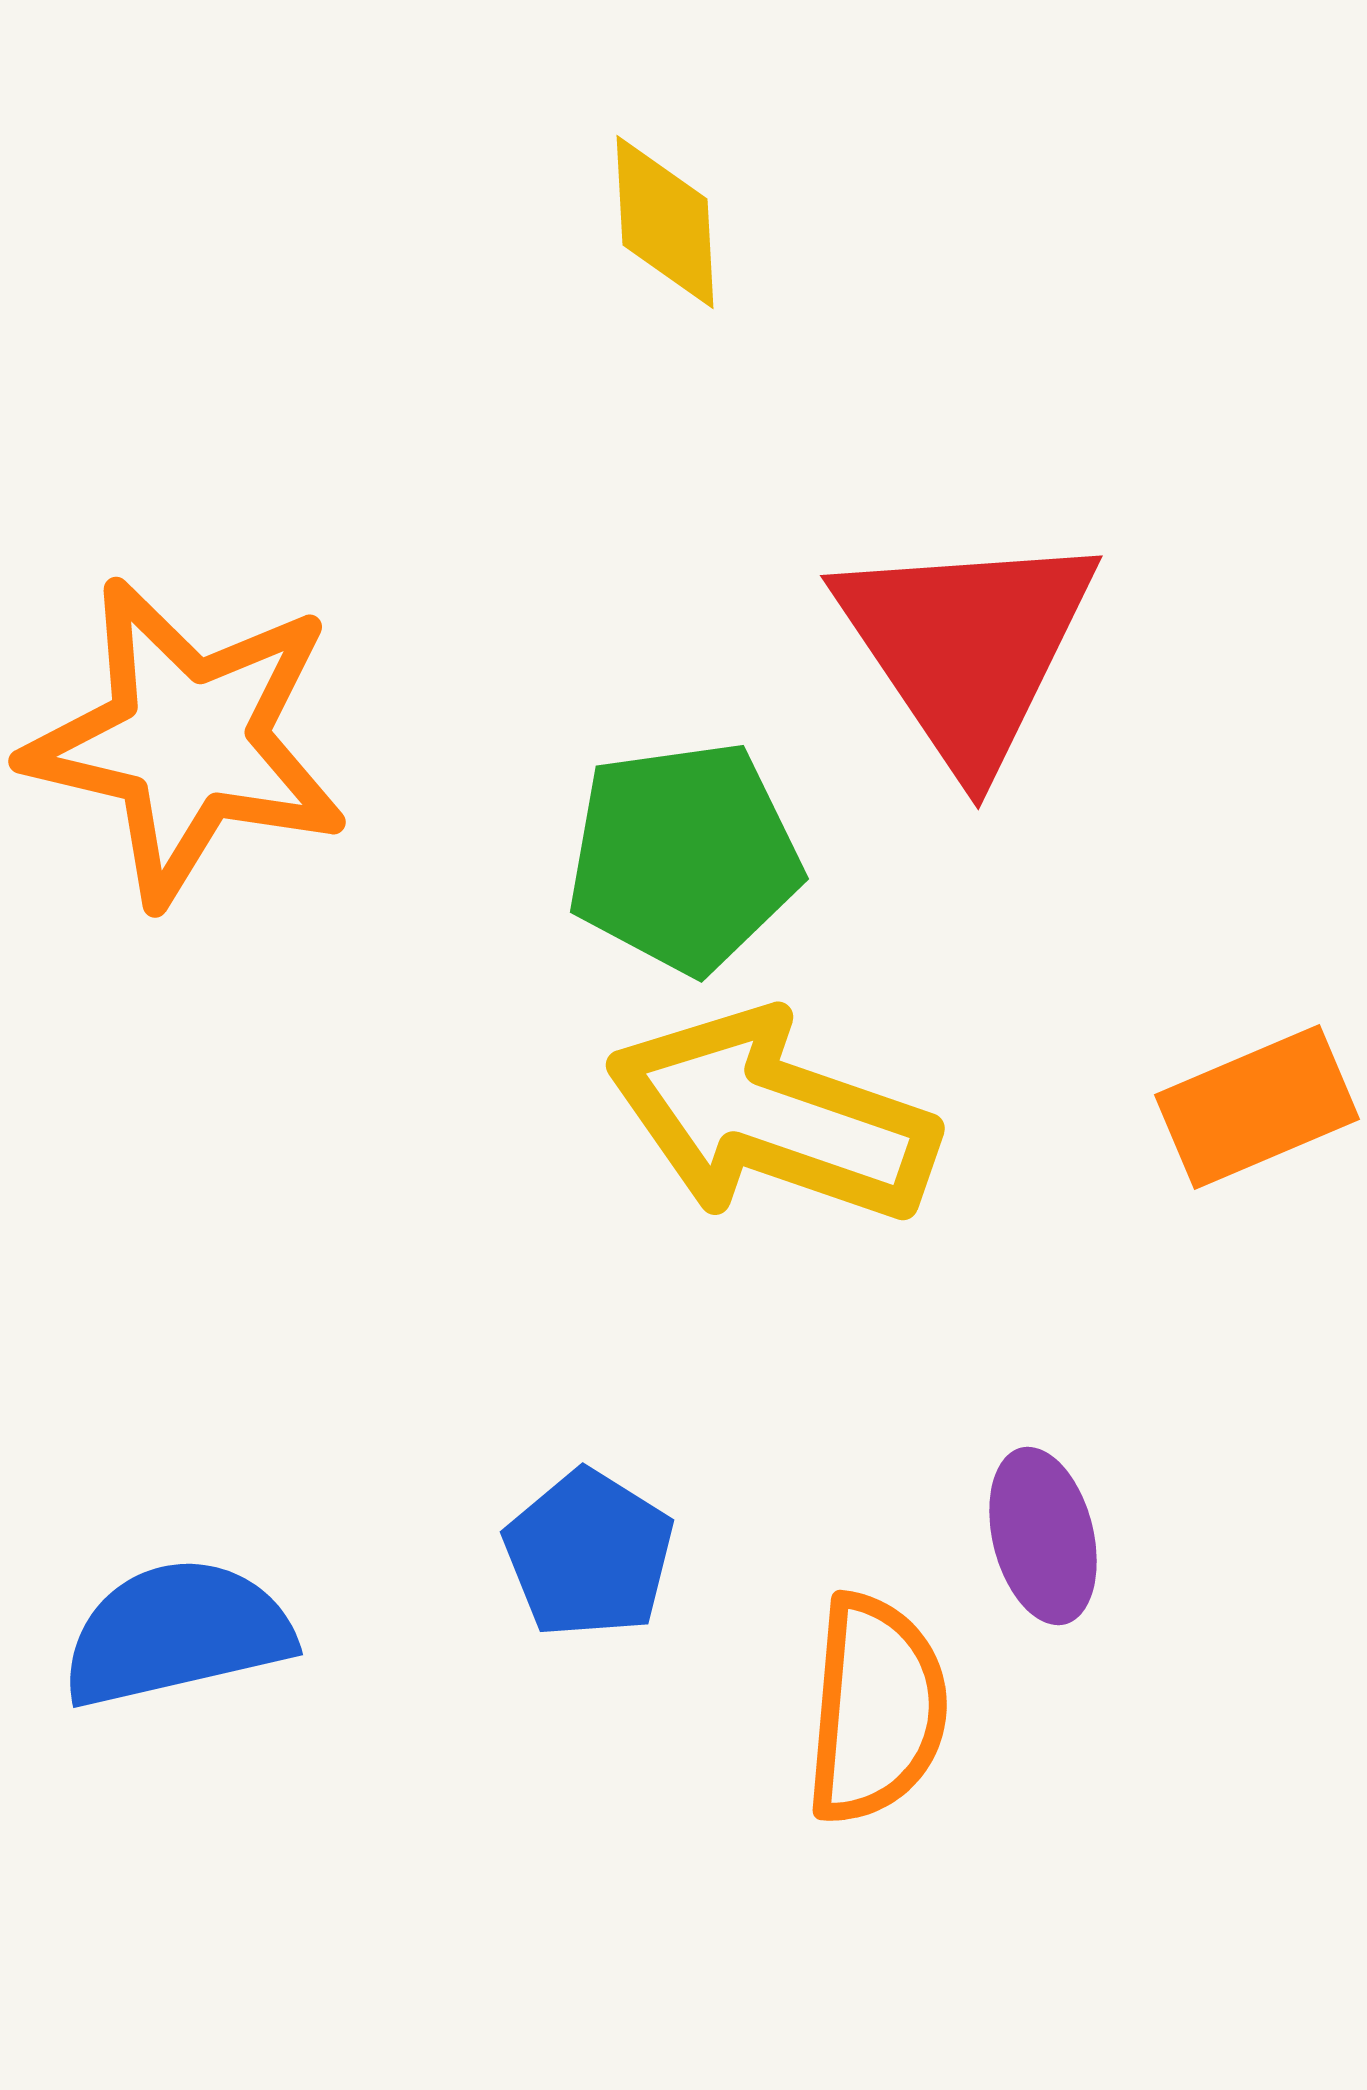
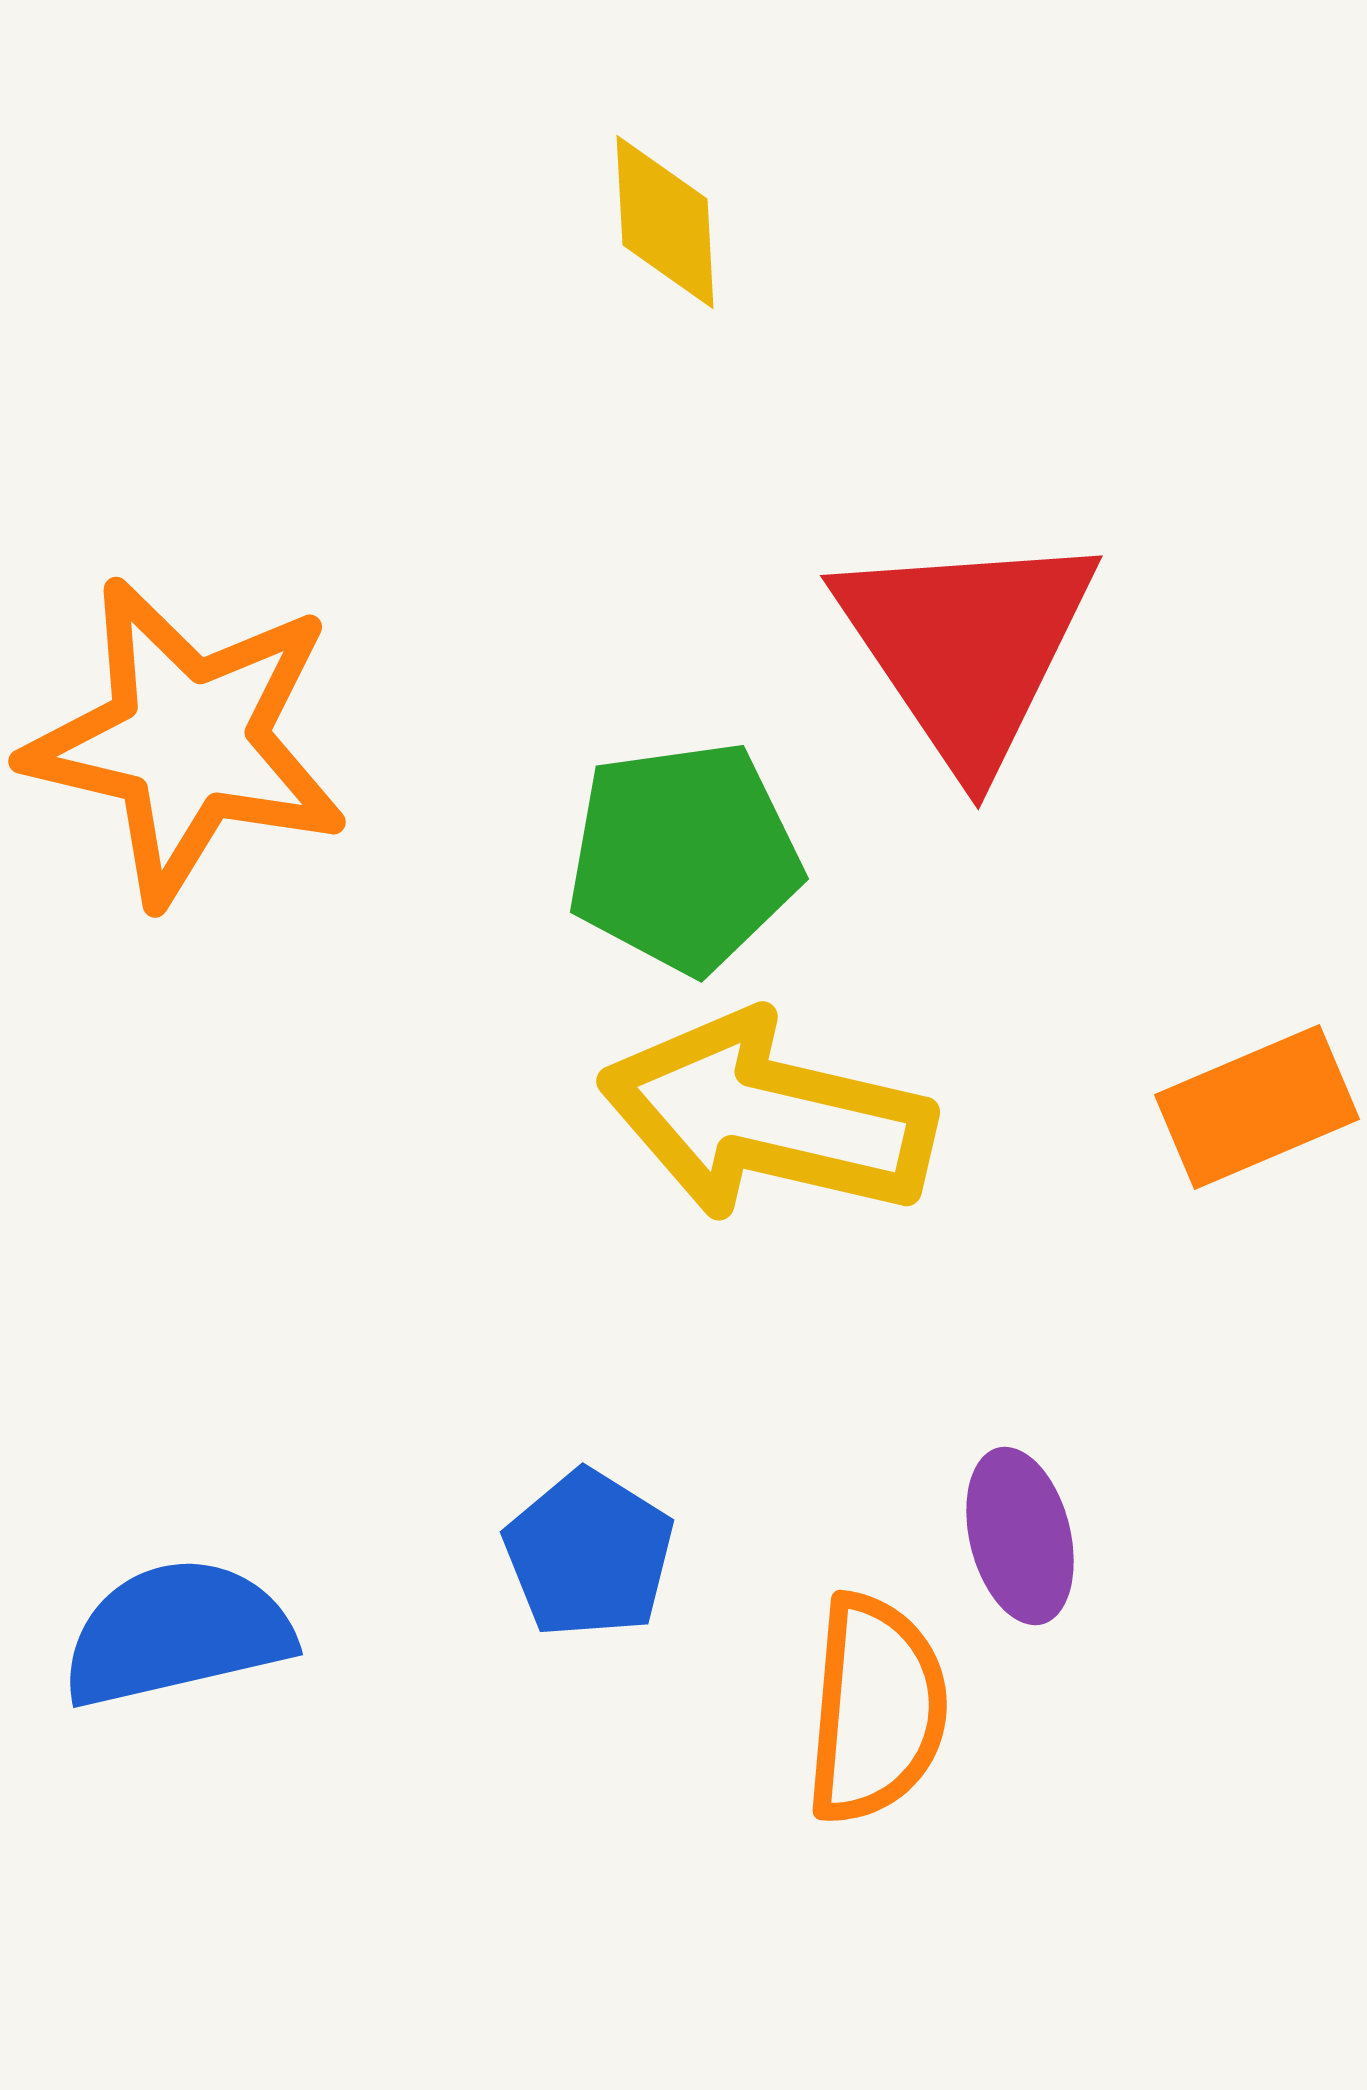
yellow arrow: moved 5 px left; rotated 6 degrees counterclockwise
purple ellipse: moved 23 px left
